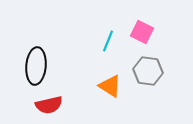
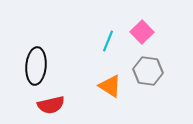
pink square: rotated 20 degrees clockwise
red semicircle: moved 2 px right
